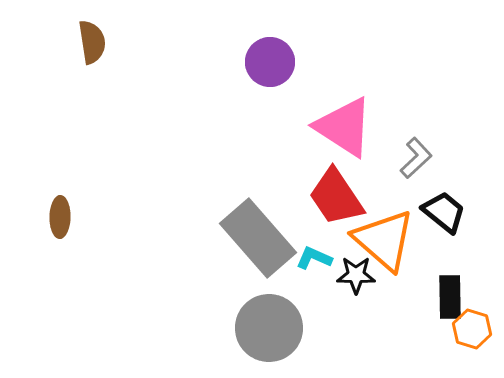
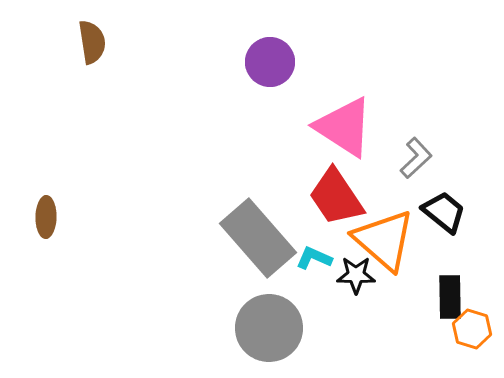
brown ellipse: moved 14 px left
